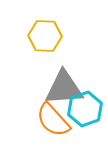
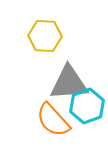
gray triangle: moved 5 px right, 5 px up
cyan hexagon: moved 2 px right, 3 px up
